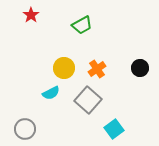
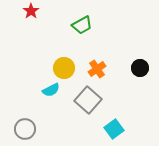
red star: moved 4 px up
cyan semicircle: moved 3 px up
